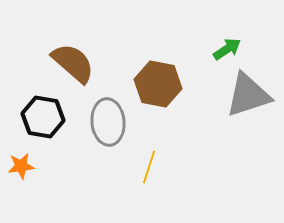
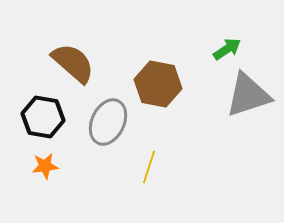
gray ellipse: rotated 30 degrees clockwise
orange star: moved 24 px right
